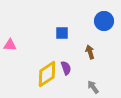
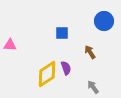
brown arrow: rotated 16 degrees counterclockwise
